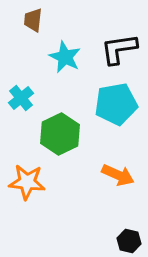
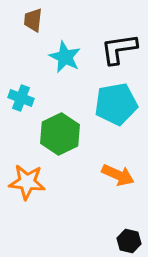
cyan cross: rotated 30 degrees counterclockwise
